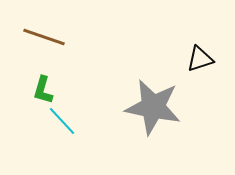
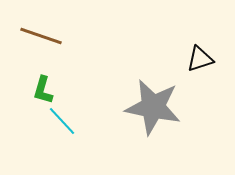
brown line: moved 3 px left, 1 px up
